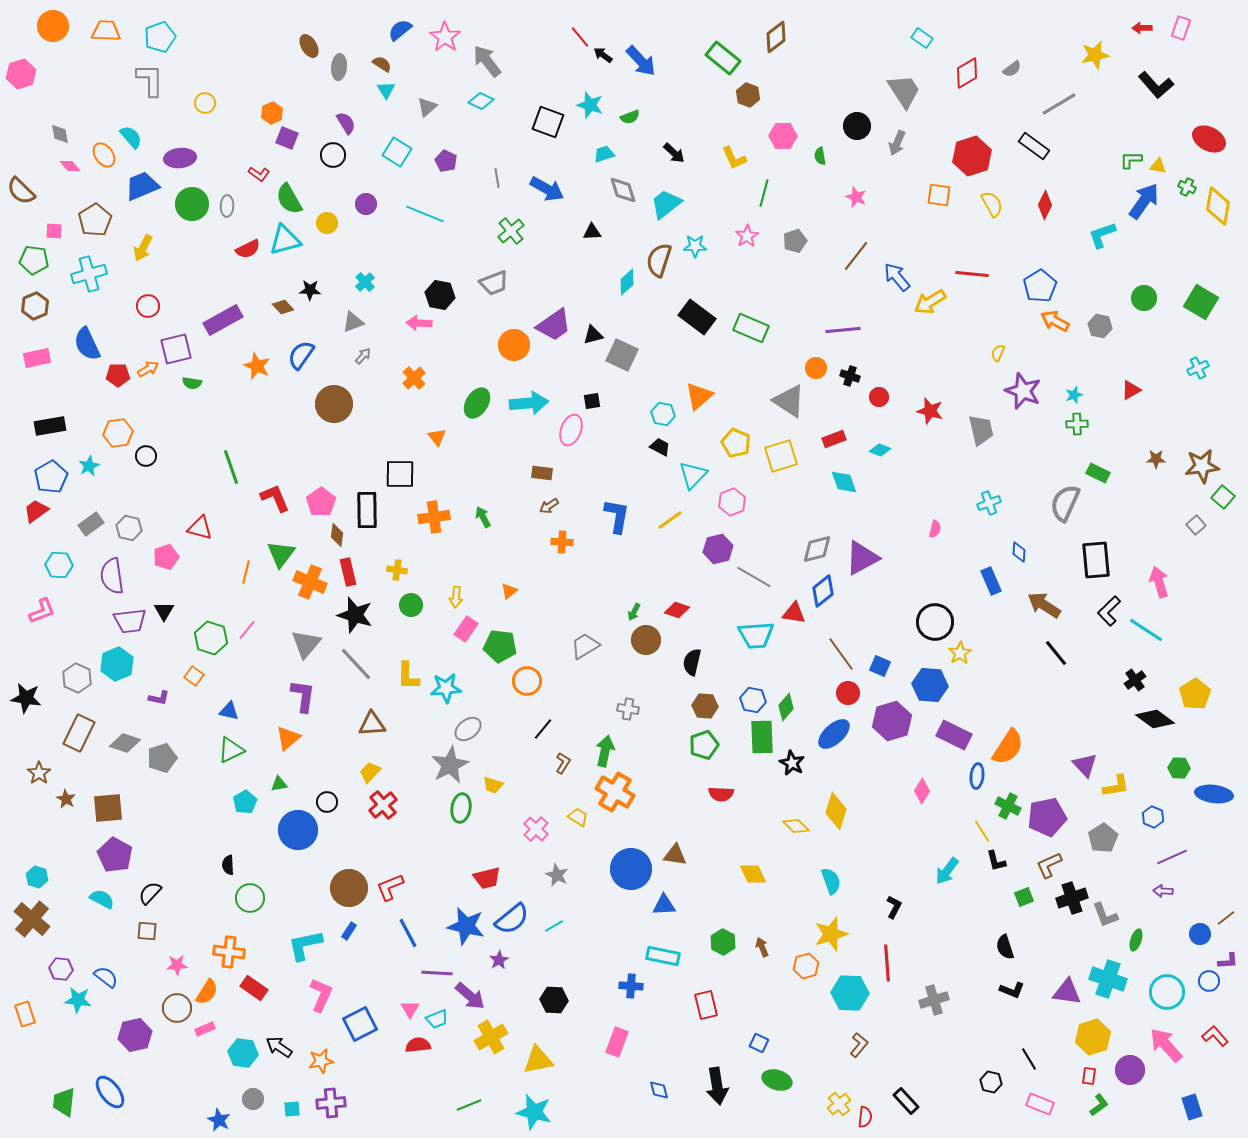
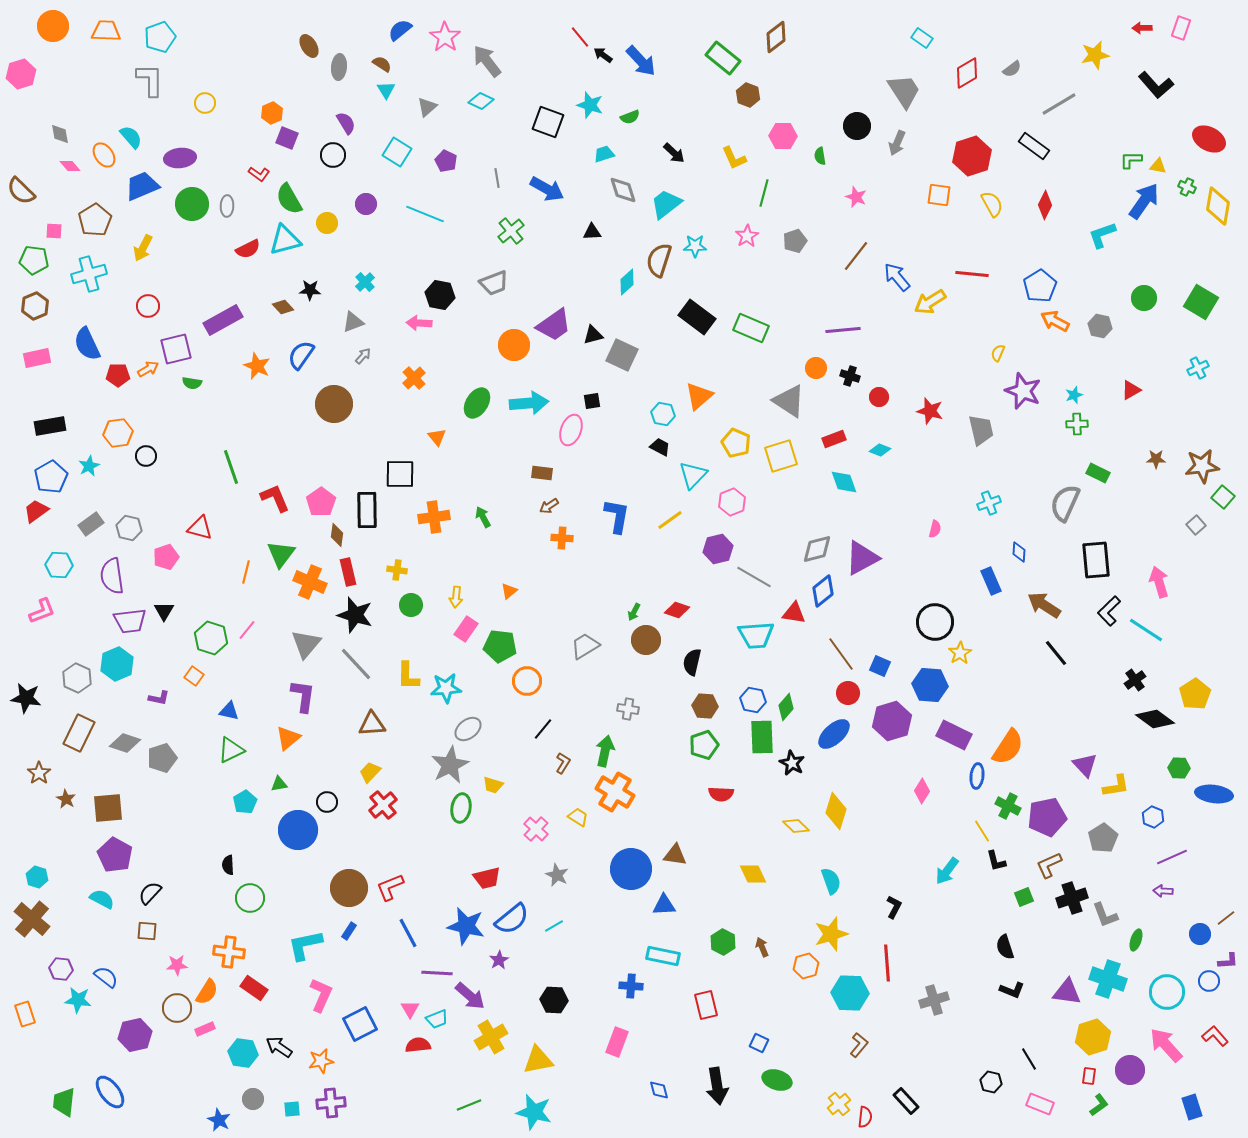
orange cross at (562, 542): moved 4 px up
